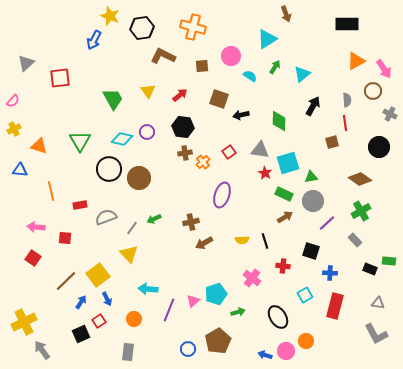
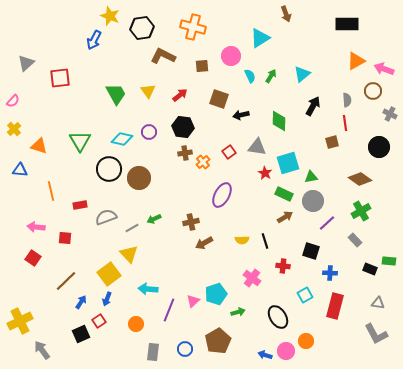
cyan triangle at (267, 39): moved 7 px left, 1 px up
green arrow at (275, 67): moved 4 px left, 9 px down
pink arrow at (384, 69): rotated 144 degrees clockwise
cyan semicircle at (250, 76): rotated 32 degrees clockwise
green trapezoid at (113, 99): moved 3 px right, 5 px up
yellow cross at (14, 129): rotated 16 degrees counterclockwise
purple circle at (147, 132): moved 2 px right
gray triangle at (260, 150): moved 3 px left, 3 px up
purple ellipse at (222, 195): rotated 10 degrees clockwise
gray line at (132, 228): rotated 24 degrees clockwise
yellow square at (98, 275): moved 11 px right, 1 px up
blue arrow at (107, 299): rotated 48 degrees clockwise
orange circle at (134, 319): moved 2 px right, 5 px down
yellow cross at (24, 322): moved 4 px left, 1 px up
blue circle at (188, 349): moved 3 px left
gray rectangle at (128, 352): moved 25 px right
